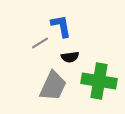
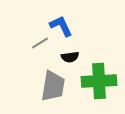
blue L-shape: rotated 15 degrees counterclockwise
green cross: rotated 12 degrees counterclockwise
gray trapezoid: rotated 16 degrees counterclockwise
